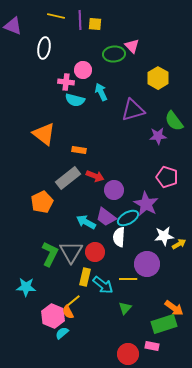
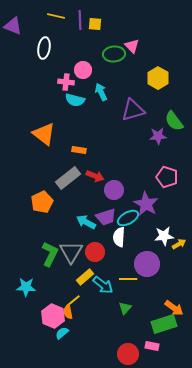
purple trapezoid at (106, 217): rotated 55 degrees counterclockwise
yellow rectangle at (85, 277): rotated 36 degrees clockwise
orange semicircle at (68, 312): rotated 16 degrees clockwise
